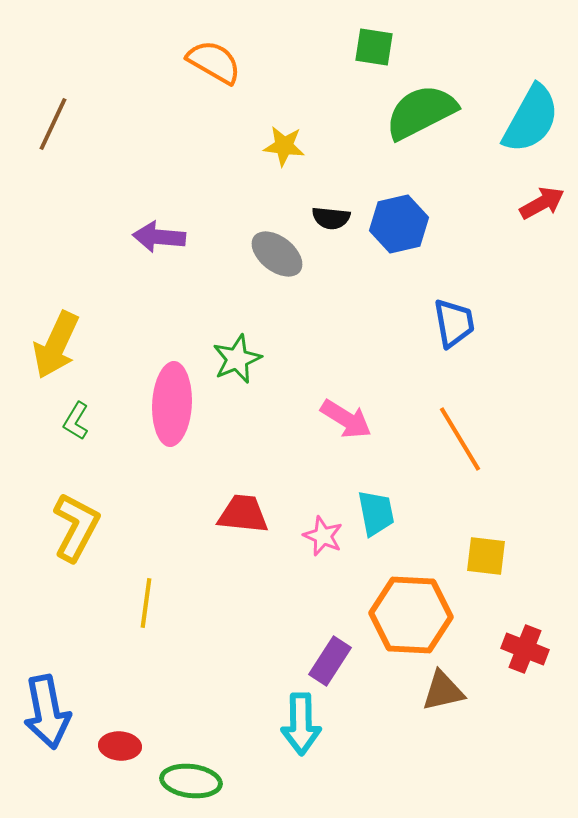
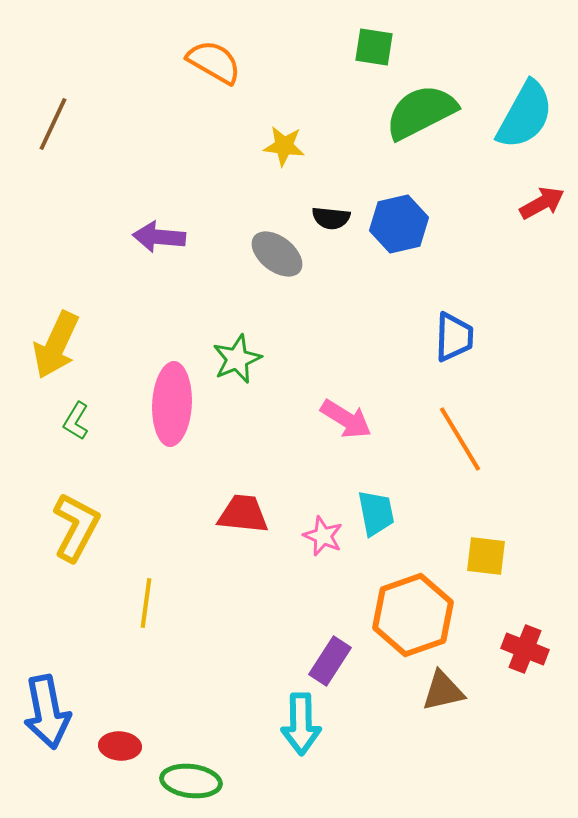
cyan semicircle: moved 6 px left, 4 px up
blue trapezoid: moved 14 px down; rotated 12 degrees clockwise
orange hexagon: moved 2 px right; rotated 22 degrees counterclockwise
